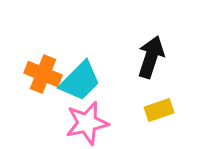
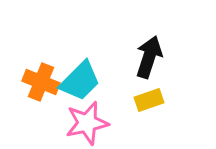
black arrow: moved 2 px left
orange cross: moved 2 px left, 8 px down
yellow rectangle: moved 10 px left, 10 px up
